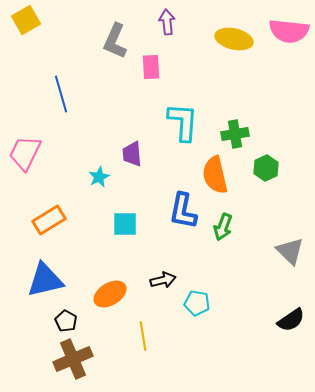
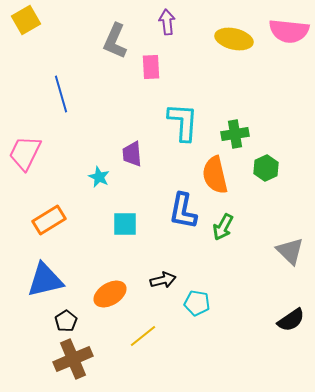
cyan star: rotated 20 degrees counterclockwise
green arrow: rotated 8 degrees clockwise
black pentagon: rotated 10 degrees clockwise
yellow line: rotated 60 degrees clockwise
